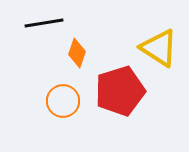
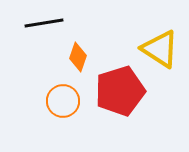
yellow triangle: moved 1 px right, 1 px down
orange diamond: moved 1 px right, 4 px down
